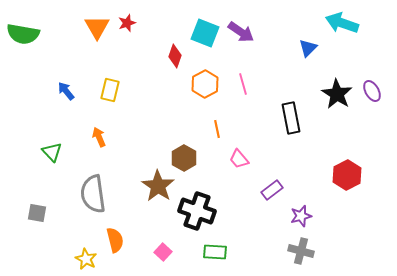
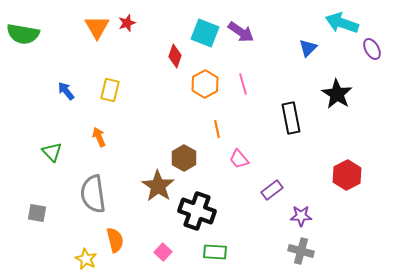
purple ellipse: moved 42 px up
purple star: rotated 15 degrees clockwise
